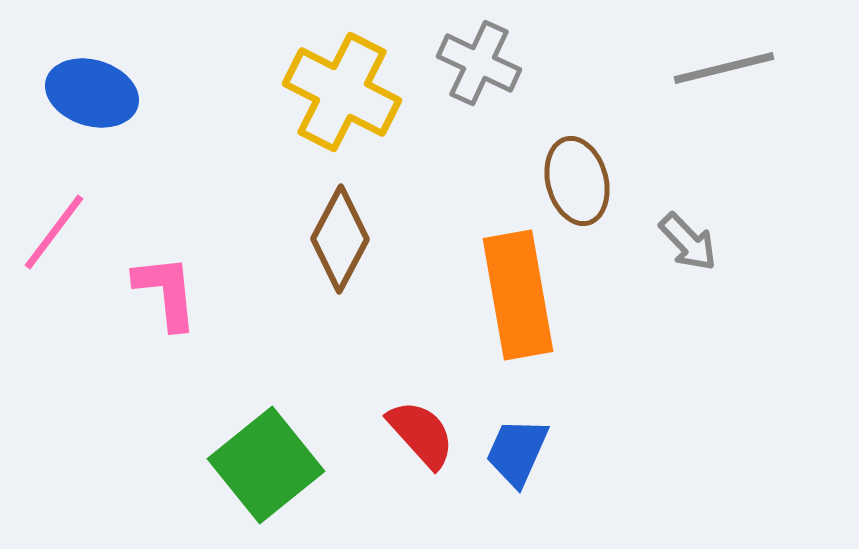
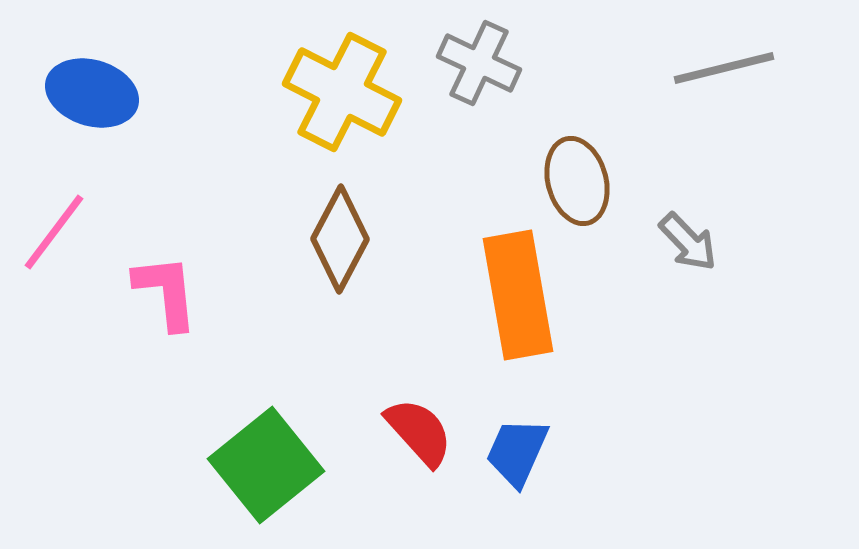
red semicircle: moved 2 px left, 2 px up
